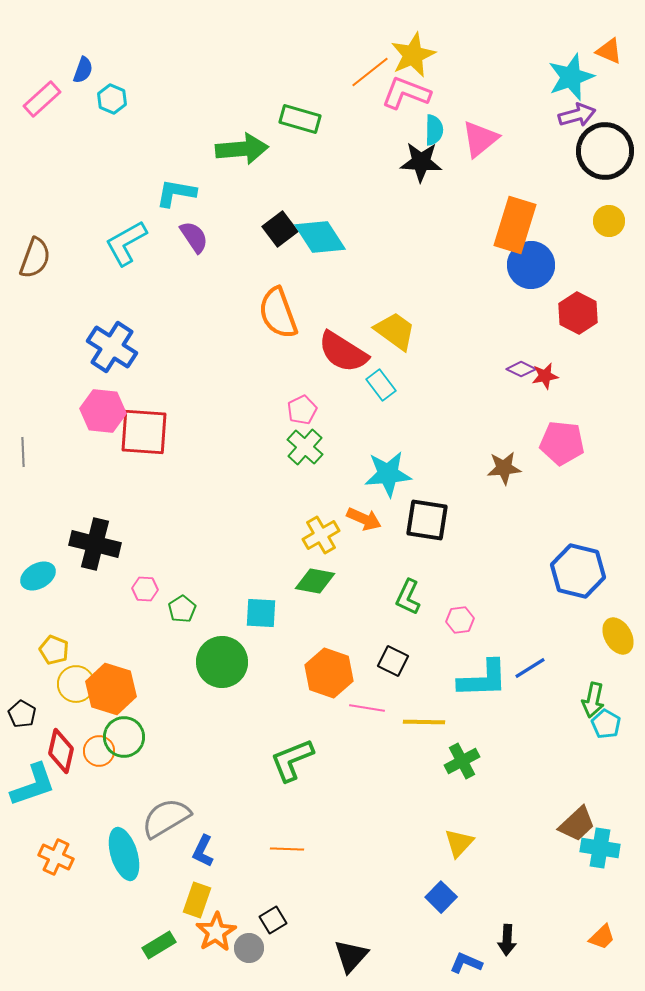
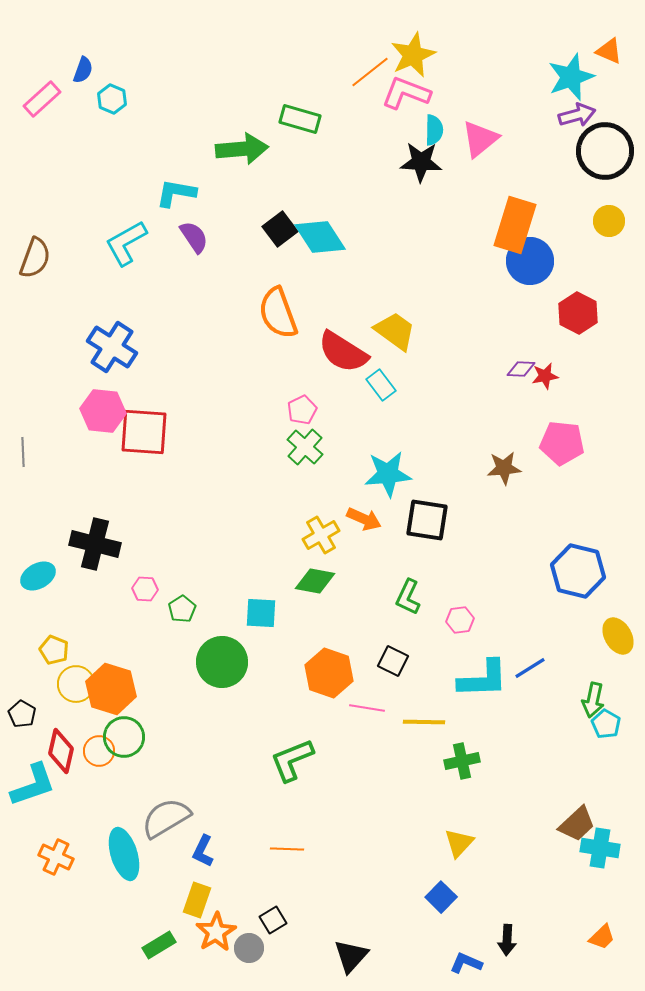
blue circle at (531, 265): moved 1 px left, 4 px up
purple diamond at (521, 369): rotated 24 degrees counterclockwise
green cross at (462, 761): rotated 16 degrees clockwise
